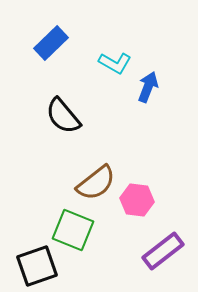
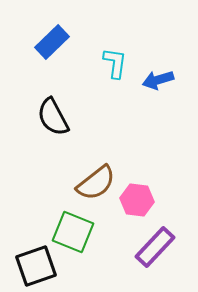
blue rectangle: moved 1 px right, 1 px up
cyan L-shape: rotated 112 degrees counterclockwise
blue arrow: moved 10 px right, 7 px up; rotated 128 degrees counterclockwise
black semicircle: moved 10 px left, 1 px down; rotated 12 degrees clockwise
green square: moved 2 px down
purple rectangle: moved 8 px left, 4 px up; rotated 9 degrees counterclockwise
black square: moved 1 px left
